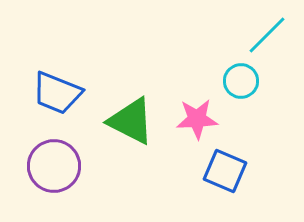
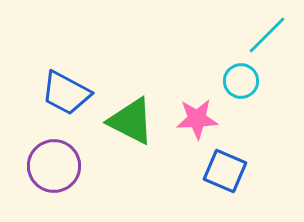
blue trapezoid: moved 9 px right; rotated 6 degrees clockwise
